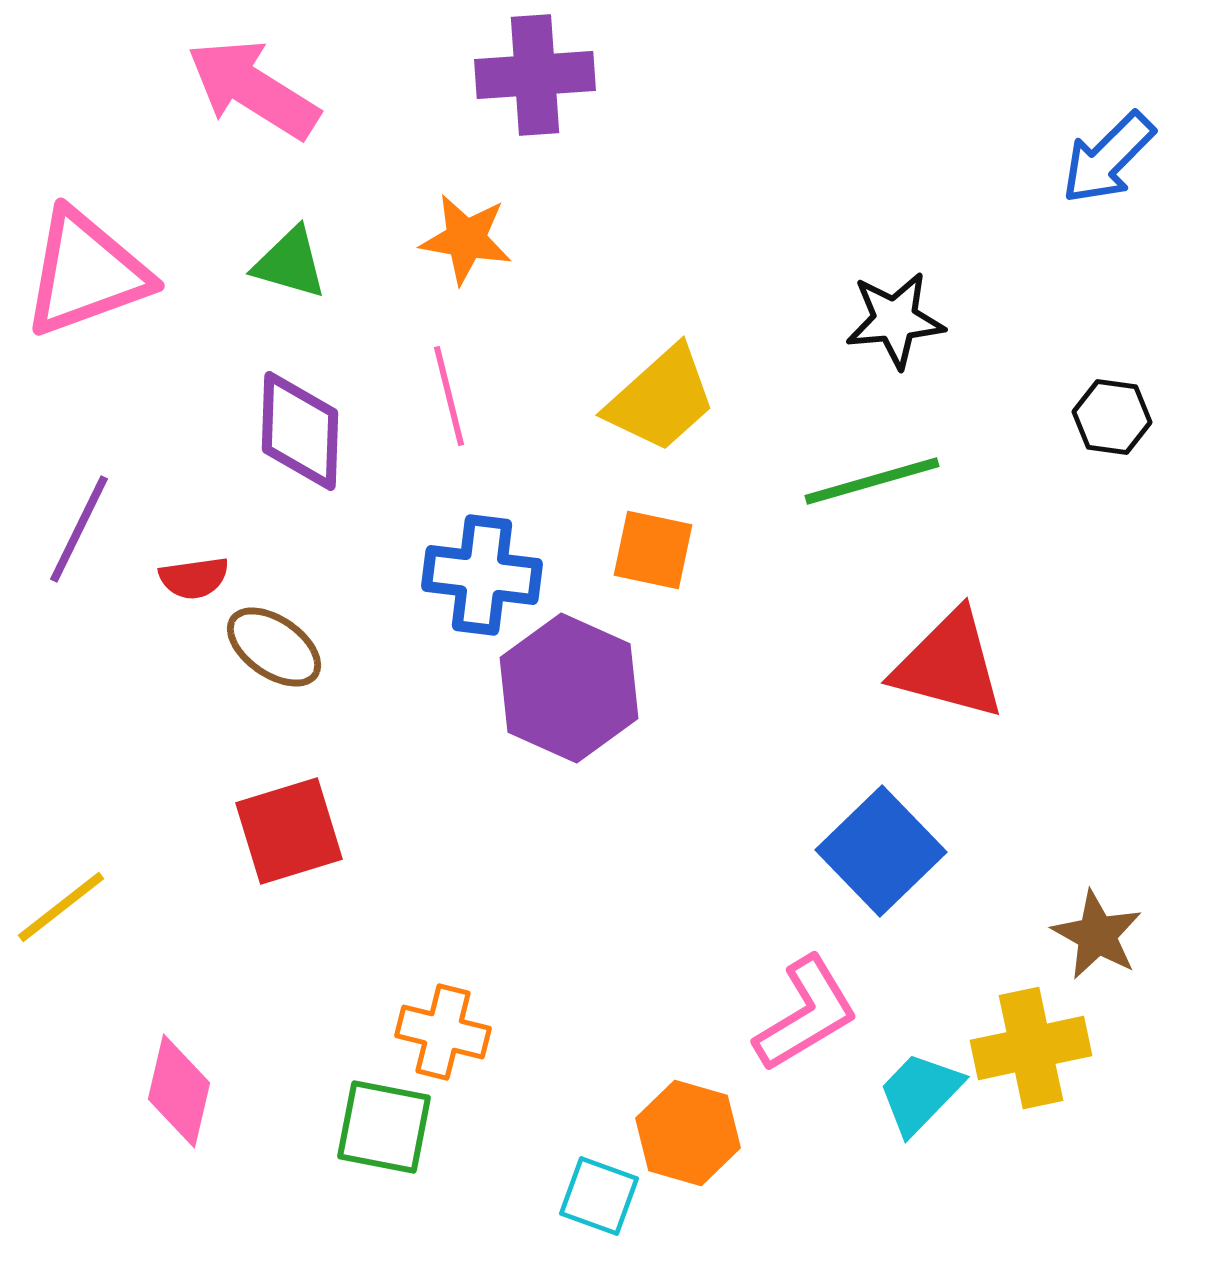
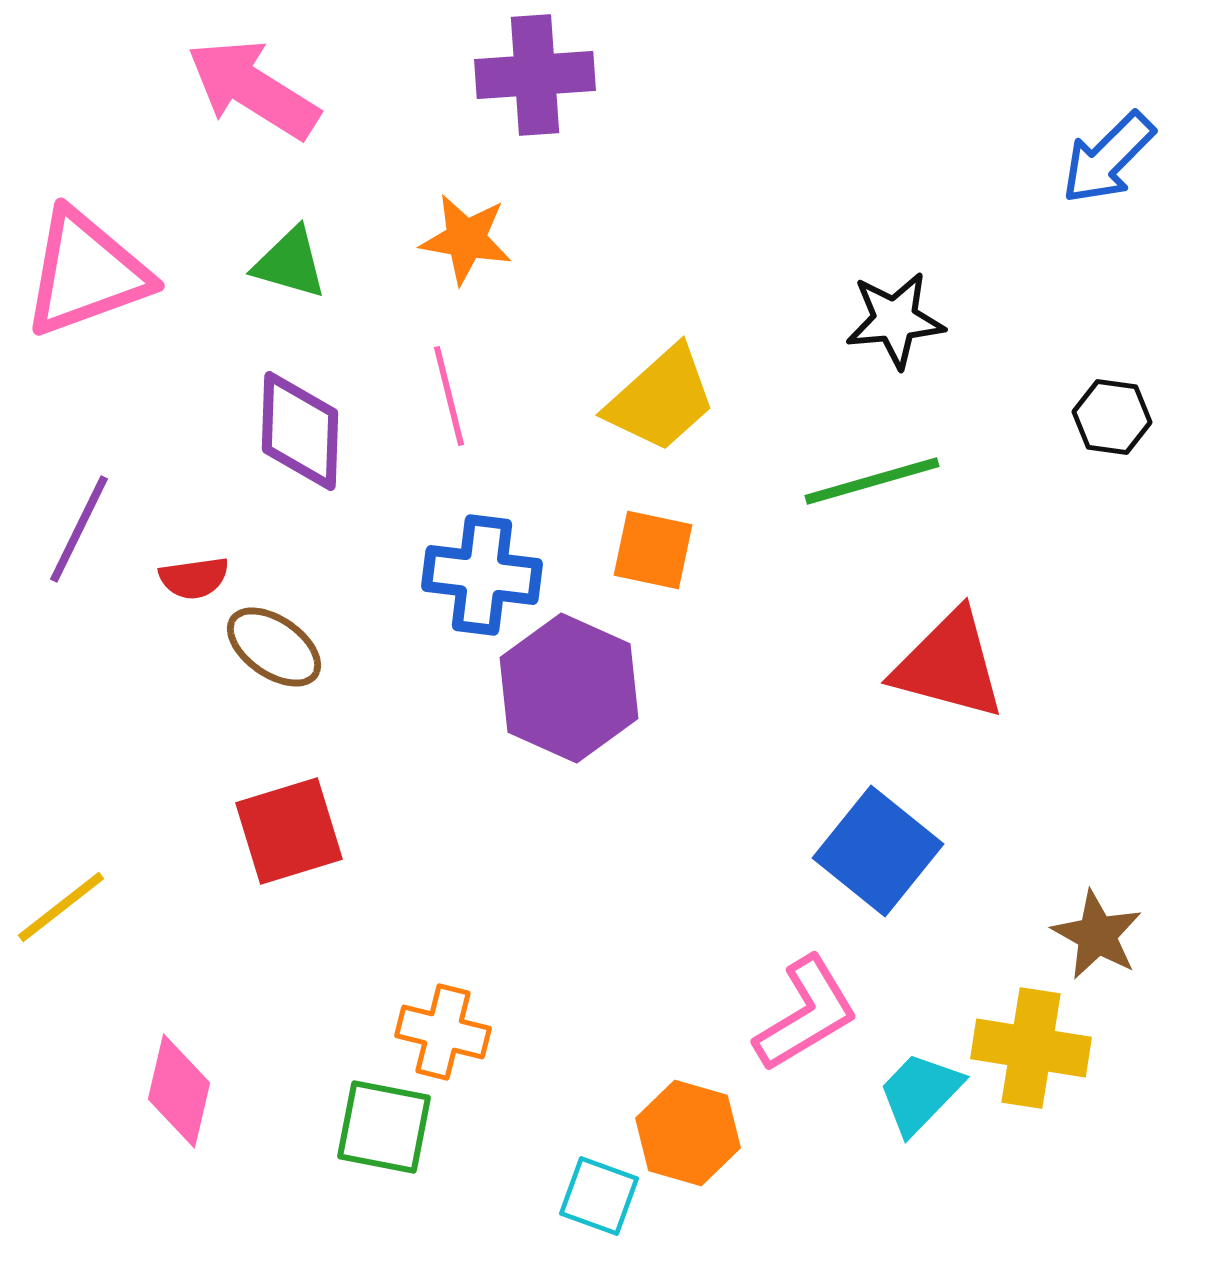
blue square: moved 3 px left; rotated 7 degrees counterclockwise
yellow cross: rotated 21 degrees clockwise
